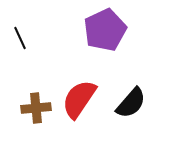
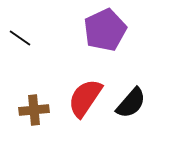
black line: rotated 30 degrees counterclockwise
red semicircle: moved 6 px right, 1 px up
brown cross: moved 2 px left, 2 px down
